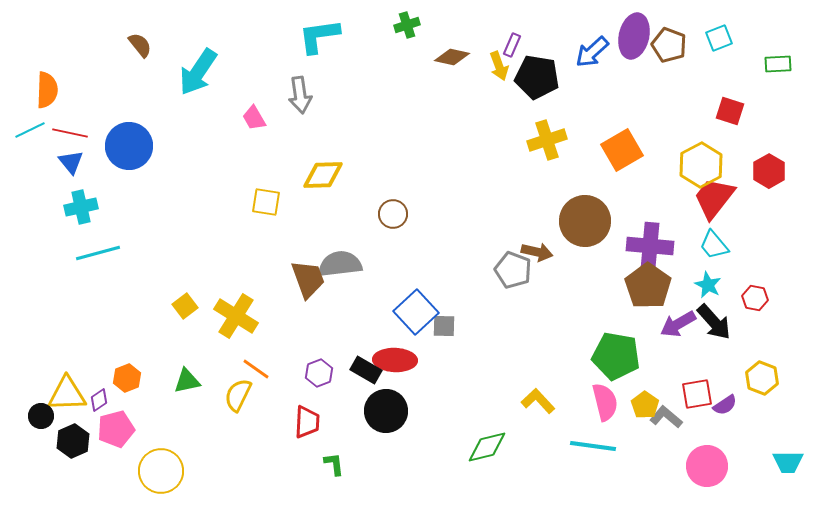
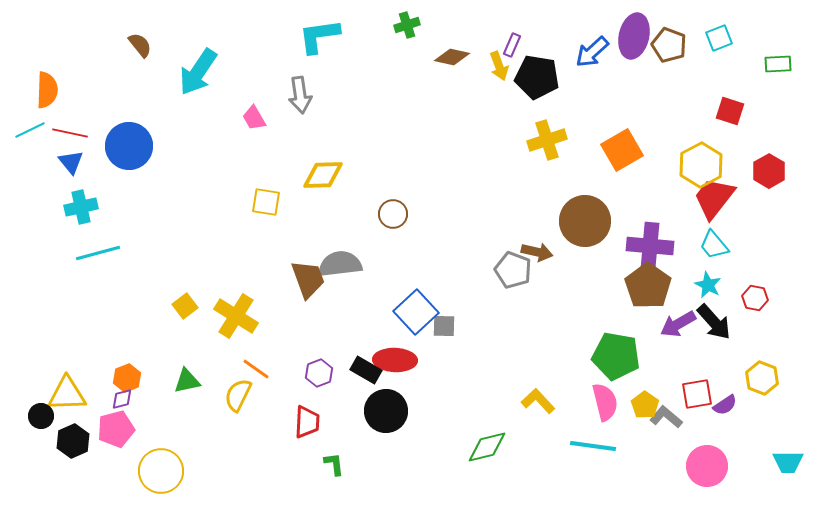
purple diamond at (99, 400): moved 23 px right, 1 px up; rotated 20 degrees clockwise
